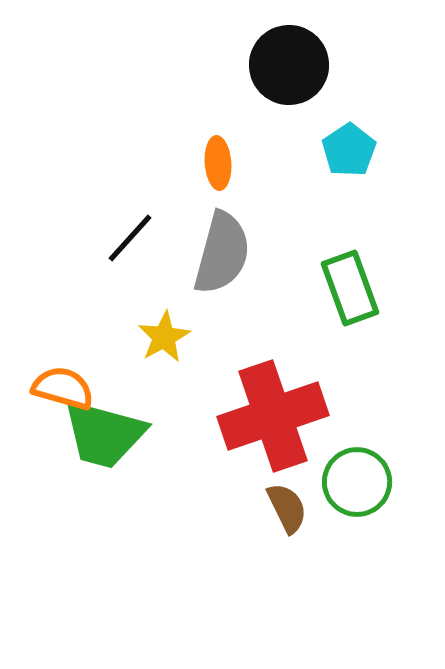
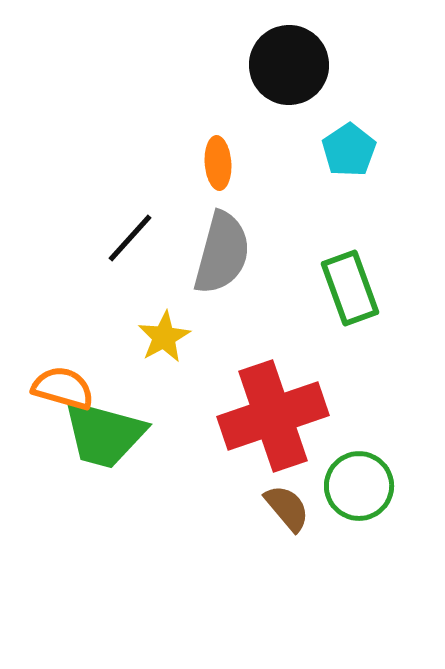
green circle: moved 2 px right, 4 px down
brown semicircle: rotated 14 degrees counterclockwise
